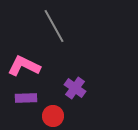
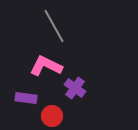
pink L-shape: moved 22 px right
purple rectangle: rotated 10 degrees clockwise
red circle: moved 1 px left
